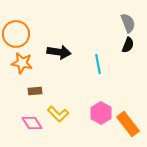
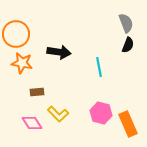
gray semicircle: moved 2 px left
cyan line: moved 1 px right, 3 px down
brown rectangle: moved 2 px right, 1 px down
pink hexagon: rotated 15 degrees counterclockwise
orange rectangle: rotated 15 degrees clockwise
